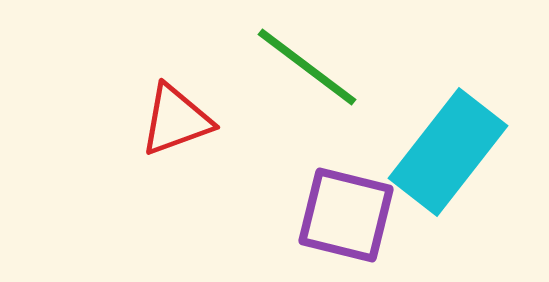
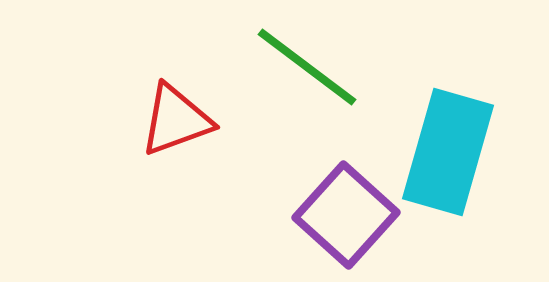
cyan rectangle: rotated 22 degrees counterclockwise
purple square: rotated 28 degrees clockwise
